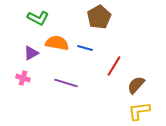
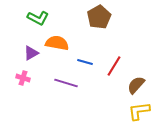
blue line: moved 14 px down
